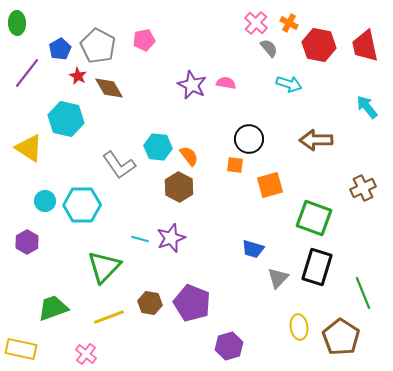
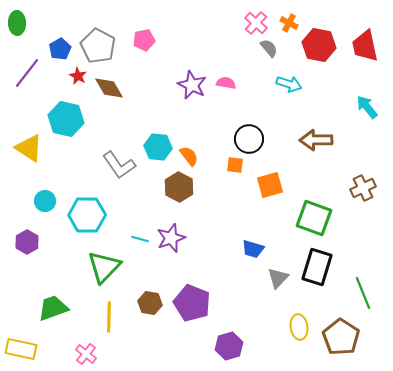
cyan hexagon at (82, 205): moved 5 px right, 10 px down
yellow line at (109, 317): rotated 68 degrees counterclockwise
